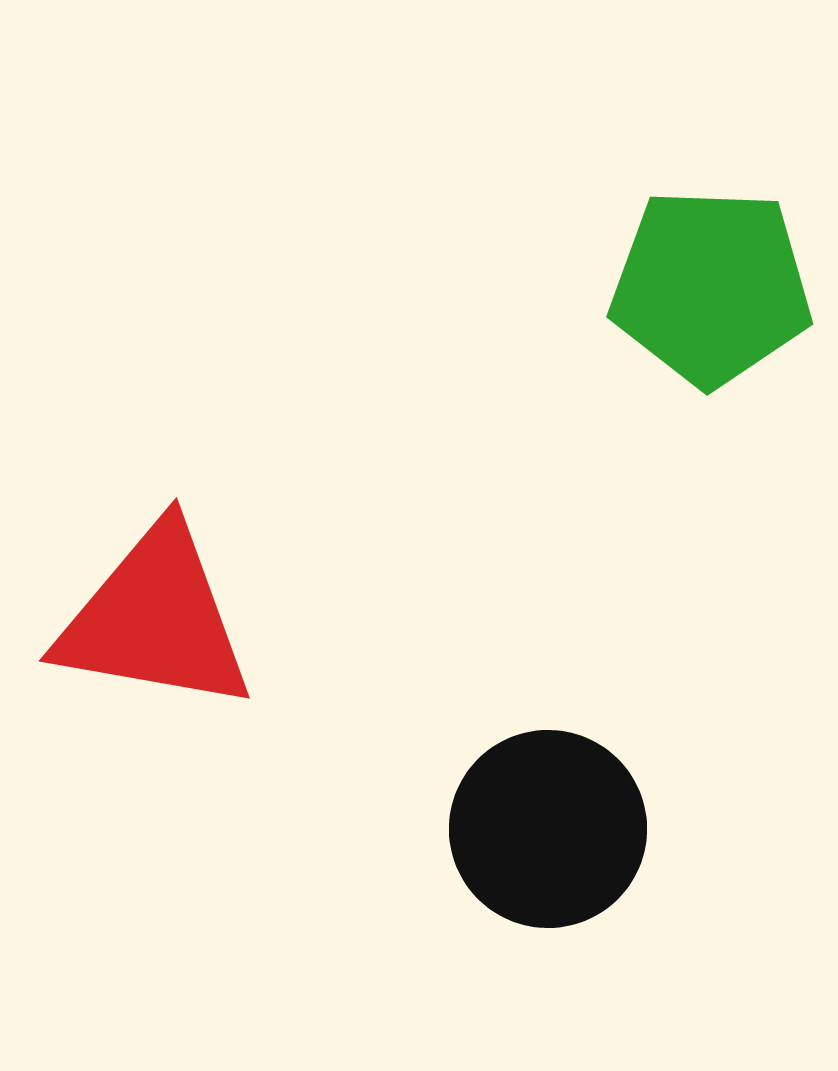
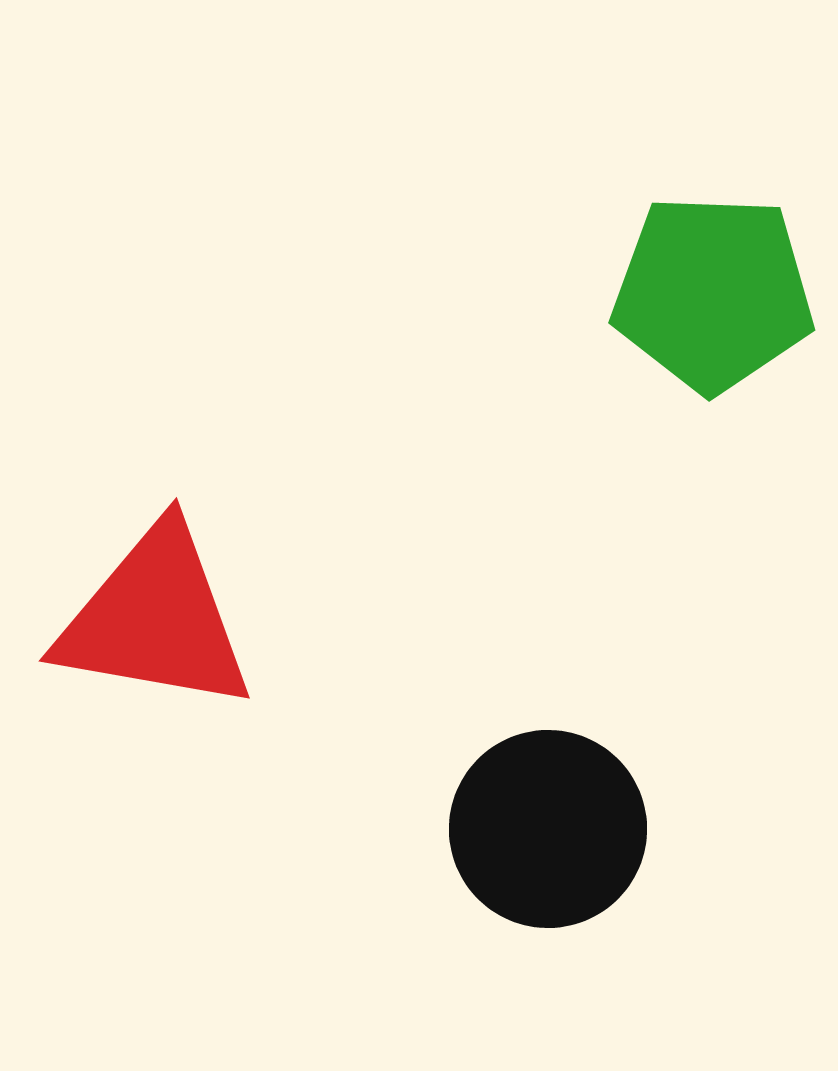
green pentagon: moved 2 px right, 6 px down
